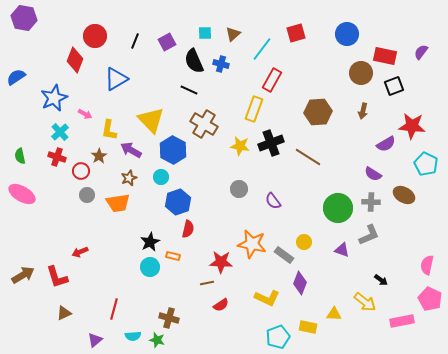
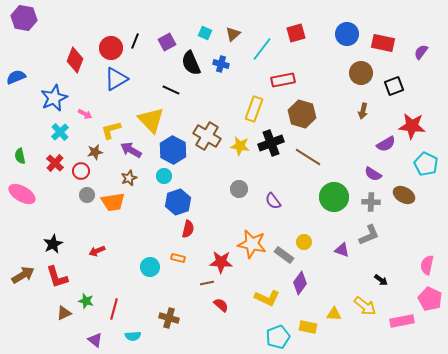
cyan square at (205, 33): rotated 24 degrees clockwise
red circle at (95, 36): moved 16 px right, 12 px down
red rectangle at (385, 56): moved 2 px left, 13 px up
black semicircle at (194, 61): moved 3 px left, 2 px down
blue semicircle at (16, 77): rotated 12 degrees clockwise
red rectangle at (272, 80): moved 11 px right; rotated 50 degrees clockwise
black line at (189, 90): moved 18 px left
brown hexagon at (318, 112): moved 16 px left, 2 px down; rotated 20 degrees clockwise
brown cross at (204, 124): moved 3 px right, 12 px down
yellow L-shape at (109, 130): moved 2 px right; rotated 65 degrees clockwise
brown star at (99, 156): moved 4 px left, 4 px up; rotated 21 degrees clockwise
red cross at (57, 157): moved 2 px left, 6 px down; rotated 24 degrees clockwise
cyan circle at (161, 177): moved 3 px right, 1 px up
orange trapezoid at (118, 203): moved 5 px left, 1 px up
green circle at (338, 208): moved 4 px left, 11 px up
black star at (150, 242): moved 97 px left, 2 px down
red arrow at (80, 252): moved 17 px right, 1 px up
orange rectangle at (173, 256): moved 5 px right, 2 px down
purple diamond at (300, 283): rotated 15 degrees clockwise
yellow arrow at (365, 302): moved 4 px down
red semicircle at (221, 305): rotated 105 degrees counterclockwise
purple triangle at (95, 340): rotated 42 degrees counterclockwise
green star at (157, 340): moved 71 px left, 39 px up
